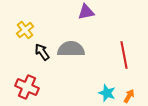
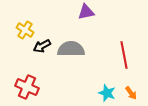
yellow cross: rotated 18 degrees counterclockwise
black arrow: moved 6 px up; rotated 84 degrees counterclockwise
orange arrow: moved 2 px right, 3 px up; rotated 112 degrees clockwise
